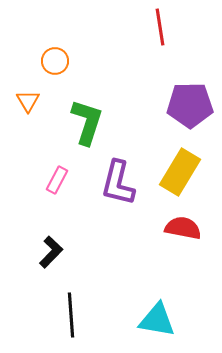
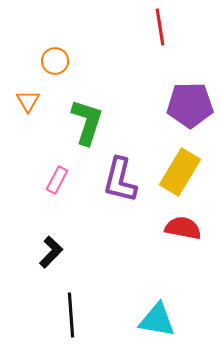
purple L-shape: moved 2 px right, 3 px up
